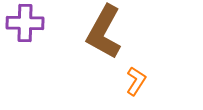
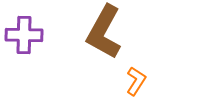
purple cross: moved 1 px left, 12 px down
